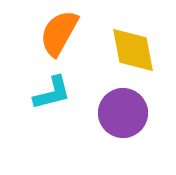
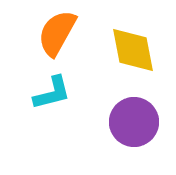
orange semicircle: moved 2 px left
purple circle: moved 11 px right, 9 px down
